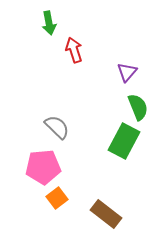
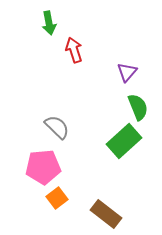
green rectangle: rotated 20 degrees clockwise
